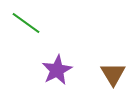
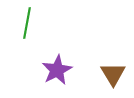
green line: moved 1 px right; rotated 64 degrees clockwise
